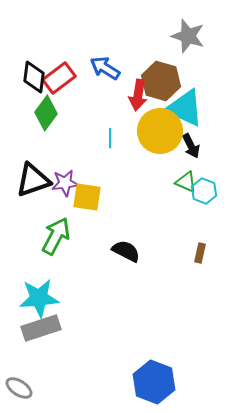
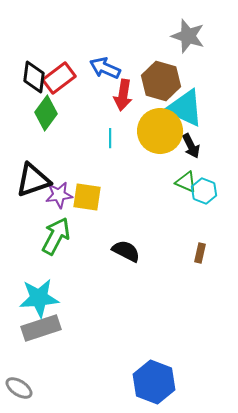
blue arrow: rotated 8 degrees counterclockwise
red arrow: moved 15 px left
purple star: moved 6 px left, 12 px down
